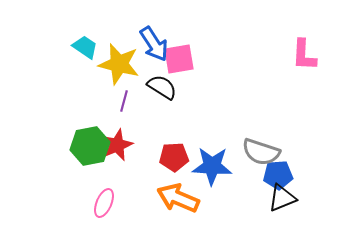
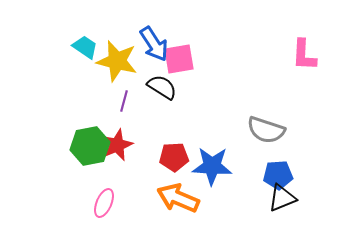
yellow star: moved 2 px left, 3 px up
gray semicircle: moved 5 px right, 22 px up
